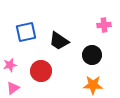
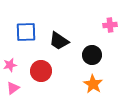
pink cross: moved 6 px right
blue square: rotated 10 degrees clockwise
orange star: moved 1 px up; rotated 30 degrees clockwise
